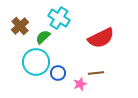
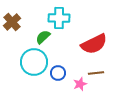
cyan cross: rotated 30 degrees counterclockwise
brown cross: moved 8 px left, 4 px up
red semicircle: moved 7 px left, 6 px down
cyan circle: moved 2 px left
